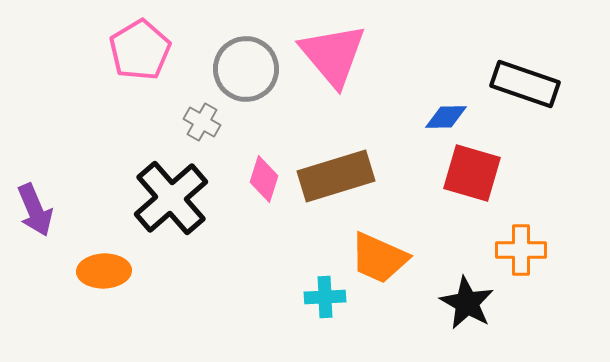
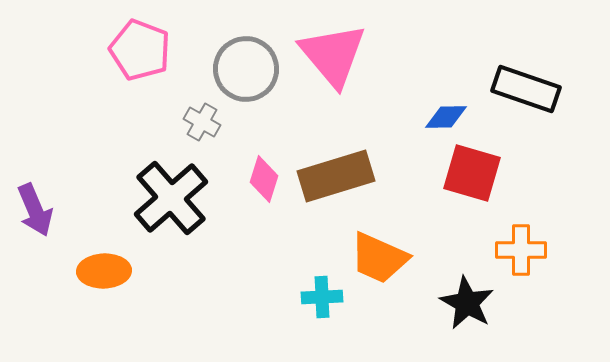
pink pentagon: rotated 20 degrees counterclockwise
black rectangle: moved 1 px right, 5 px down
cyan cross: moved 3 px left
